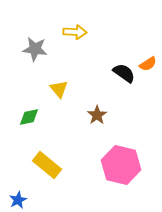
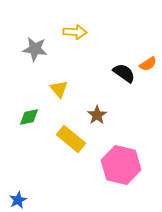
yellow rectangle: moved 24 px right, 26 px up
